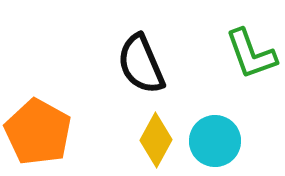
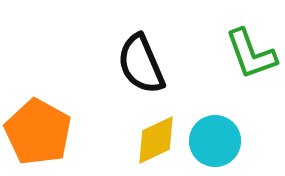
yellow diamond: rotated 36 degrees clockwise
